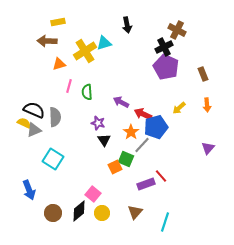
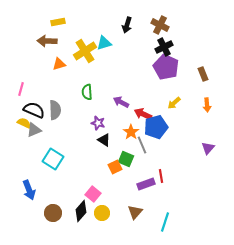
black arrow: rotated 28 degrees clockwise
brown cross: moved 17 px left, 5 px up
pink line: moved 48 px left, 3 px down
yellow arrow: moved 5 px left, 5 px up
gray semicircle: moved 7 px up
black triangle: rotated 24 degrees counterclockwise
gray line: rotated 66 degrees counterclockwise
red line: rotated 32 degrees clockwise
black diamond: moved 2 px right; rotated 10 degrees counterclockwise
